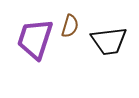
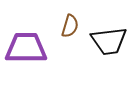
purple trapezoid: moved 9 px left, 9 px down; rotated 72 degrees clockwise
